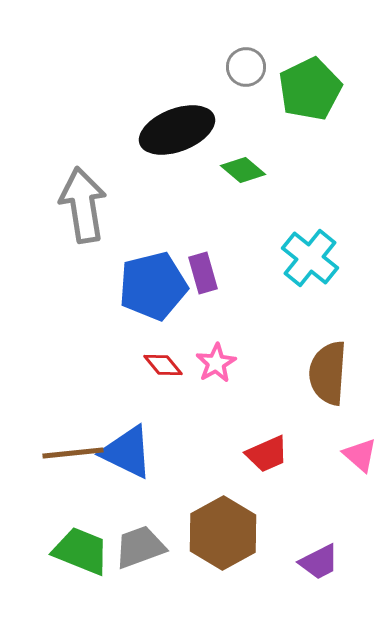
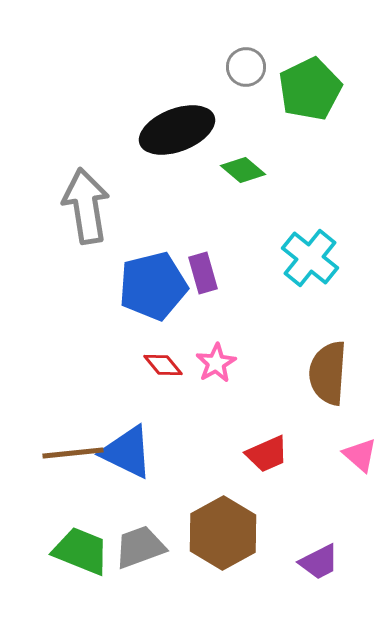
gray arrow: moved 3 px right, 1 px down
